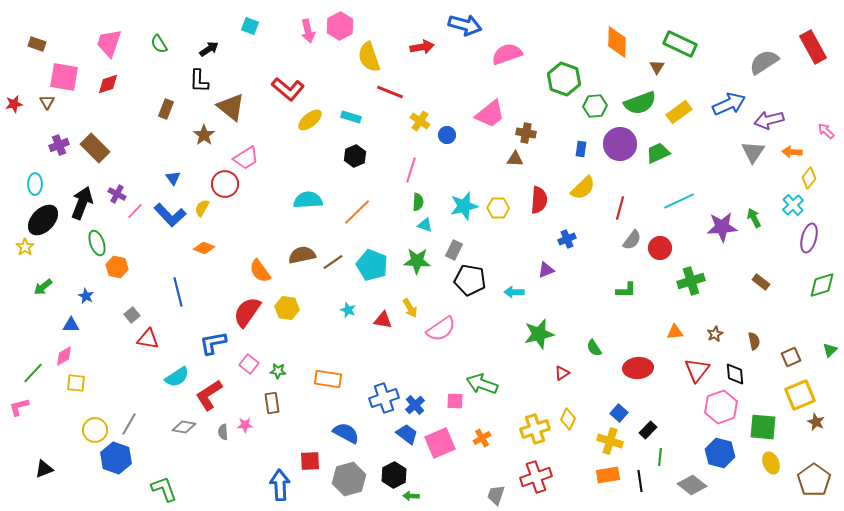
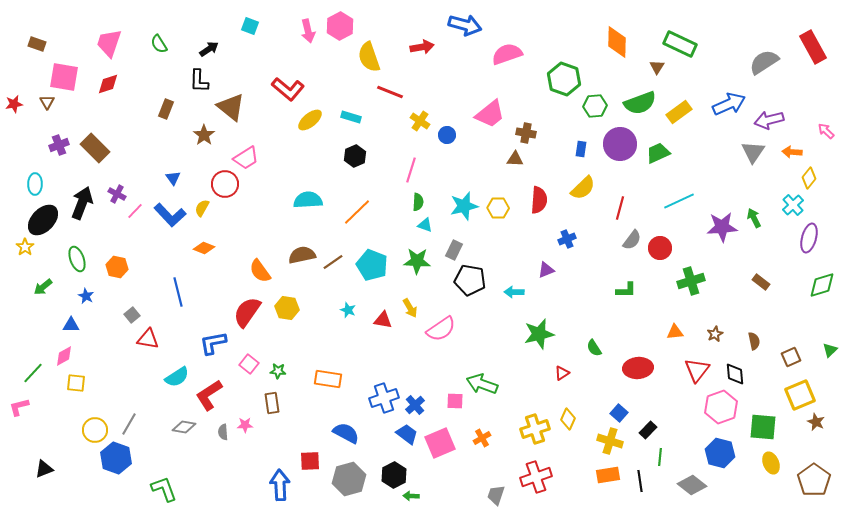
green ellipse at (97, 243): moved 20 px left, 16 px down
